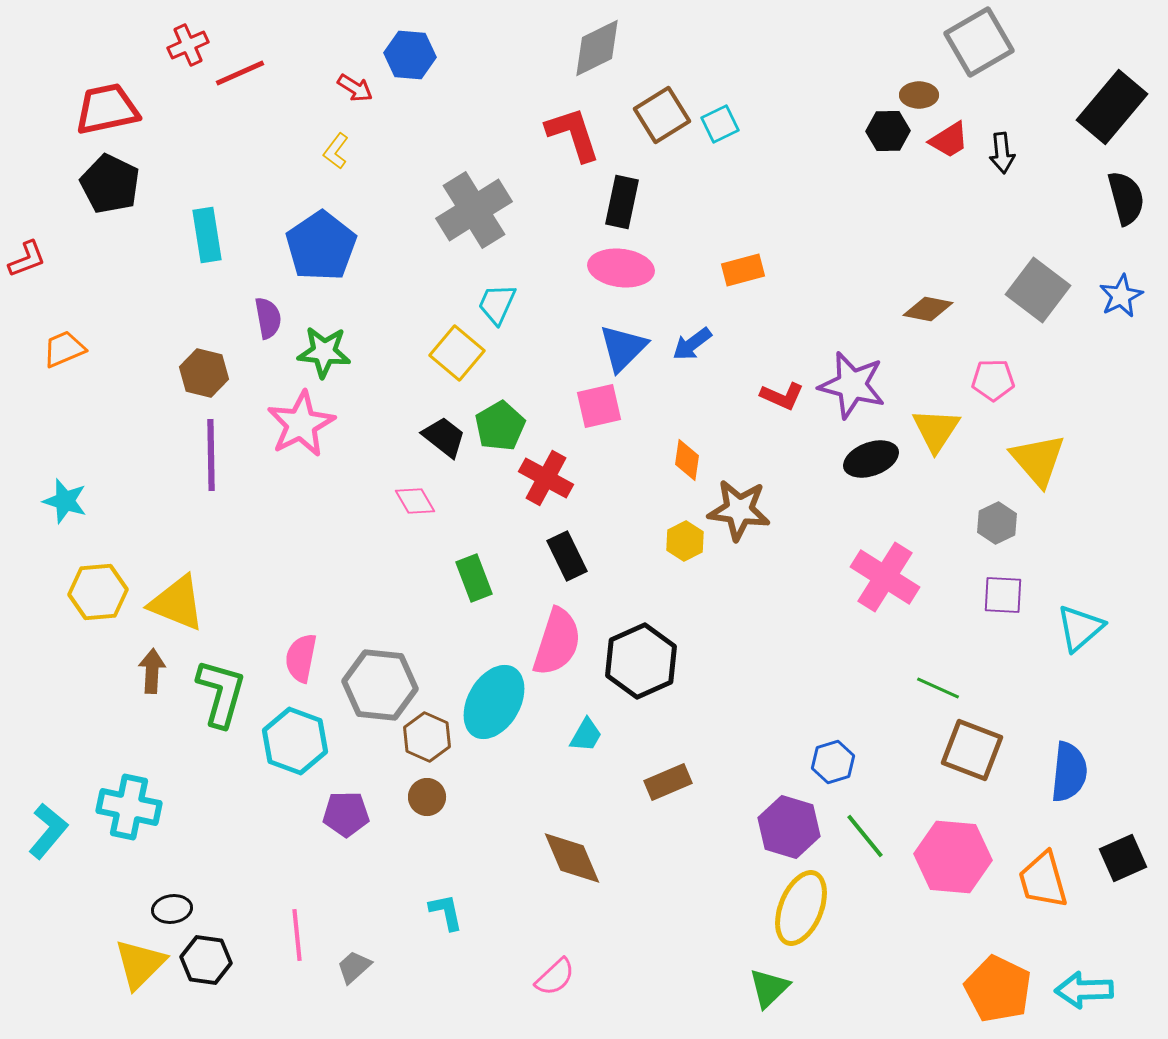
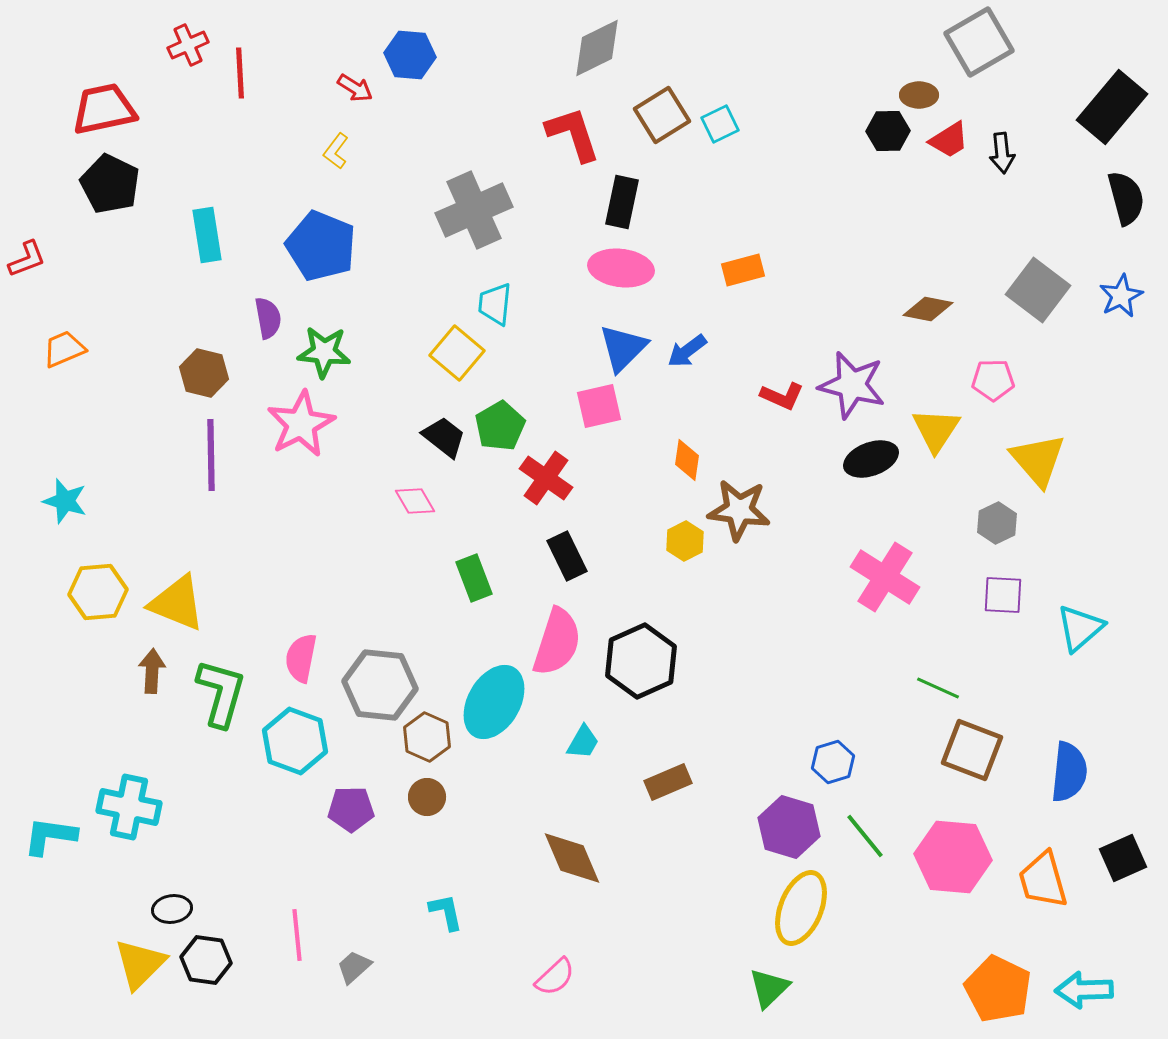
red line at (240, 73): rotated 69 degrees counterclockwise
red trapezoid at (107, 109): moved 3 px left
gray cross at (474, 210): rotated 8 degrees clockwise
blue pentagon at (321, 246): rotated 16 degrees counterclockwise
cyan trapezoid at (497, 304): moved 2 px left; rotated 18 degrees counterclockwise
blue arrow at (692, 344): moved 5 px left, 7 px down
red cross at (546, 478): rotated 6 degrees clockwise
cyan trapezoid at (586, 735): moved 3 px left, 7 px down
purple pentagon at (346, 814): moved 5 px right, 5 px up
cyan L-shape at (48, 831): moved 2 px right, 5 px down; rotated 122 degrees counterclockwise
